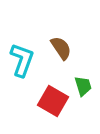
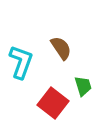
cyan L-shape: moved 1 px left, 2 px down
red square: moved 2 px down; rotated 8 degrees clockwise
